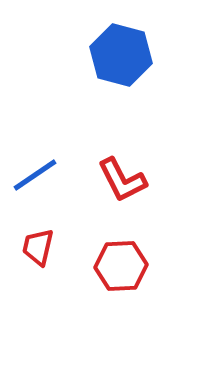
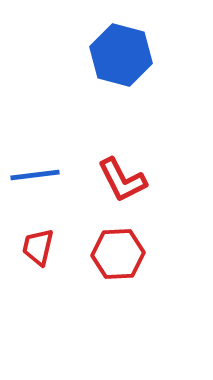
blue line: rotated 27 degrees clockwise
red hexagon: moved 3 px left, 12 px up
